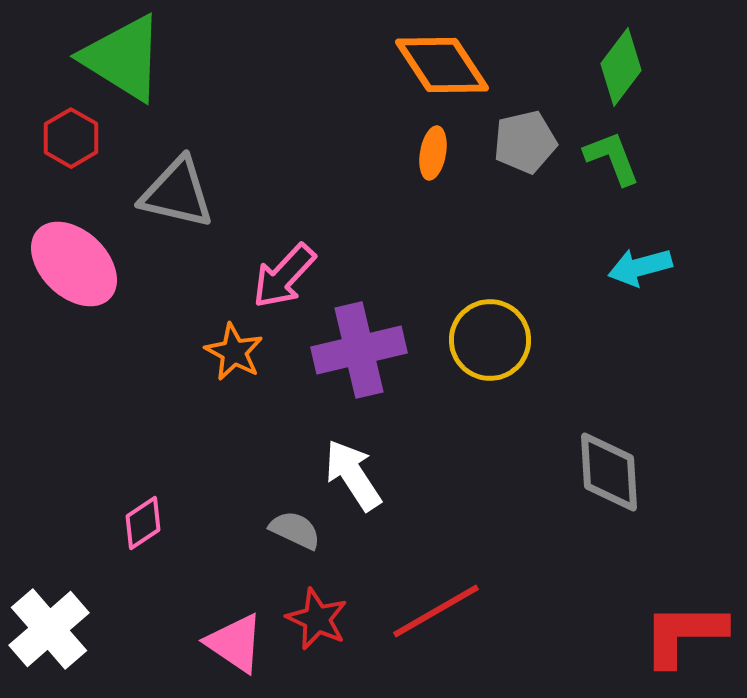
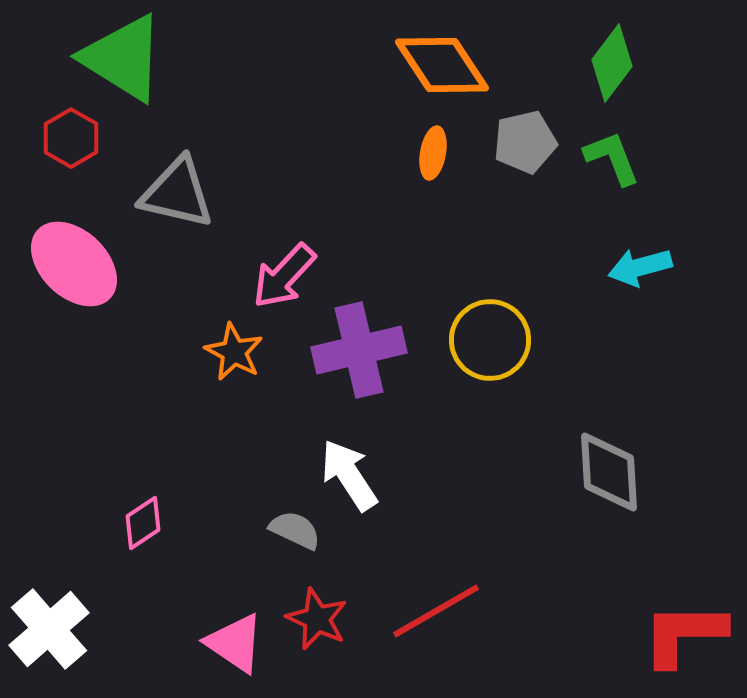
green diamond: moved 9 px left, 4 px up
white arrow: moved 4 px left
